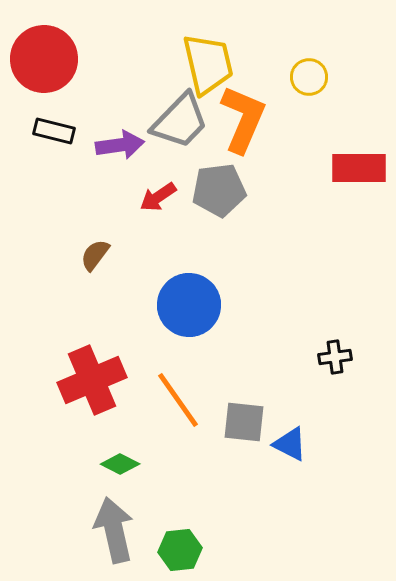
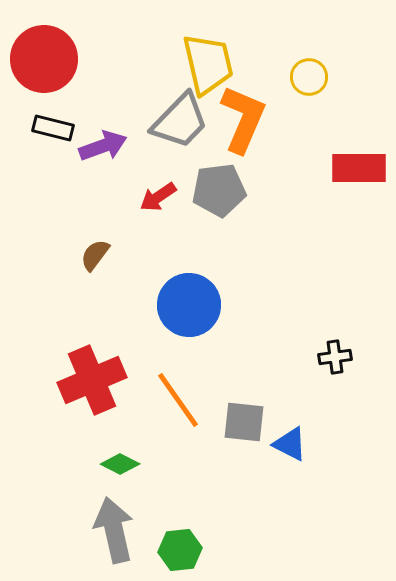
black rectangle: moved 1 px left, 3 px up
purple arrow: moved 17 px left, 1 px down; rotated 12 degrees counterclockwise
